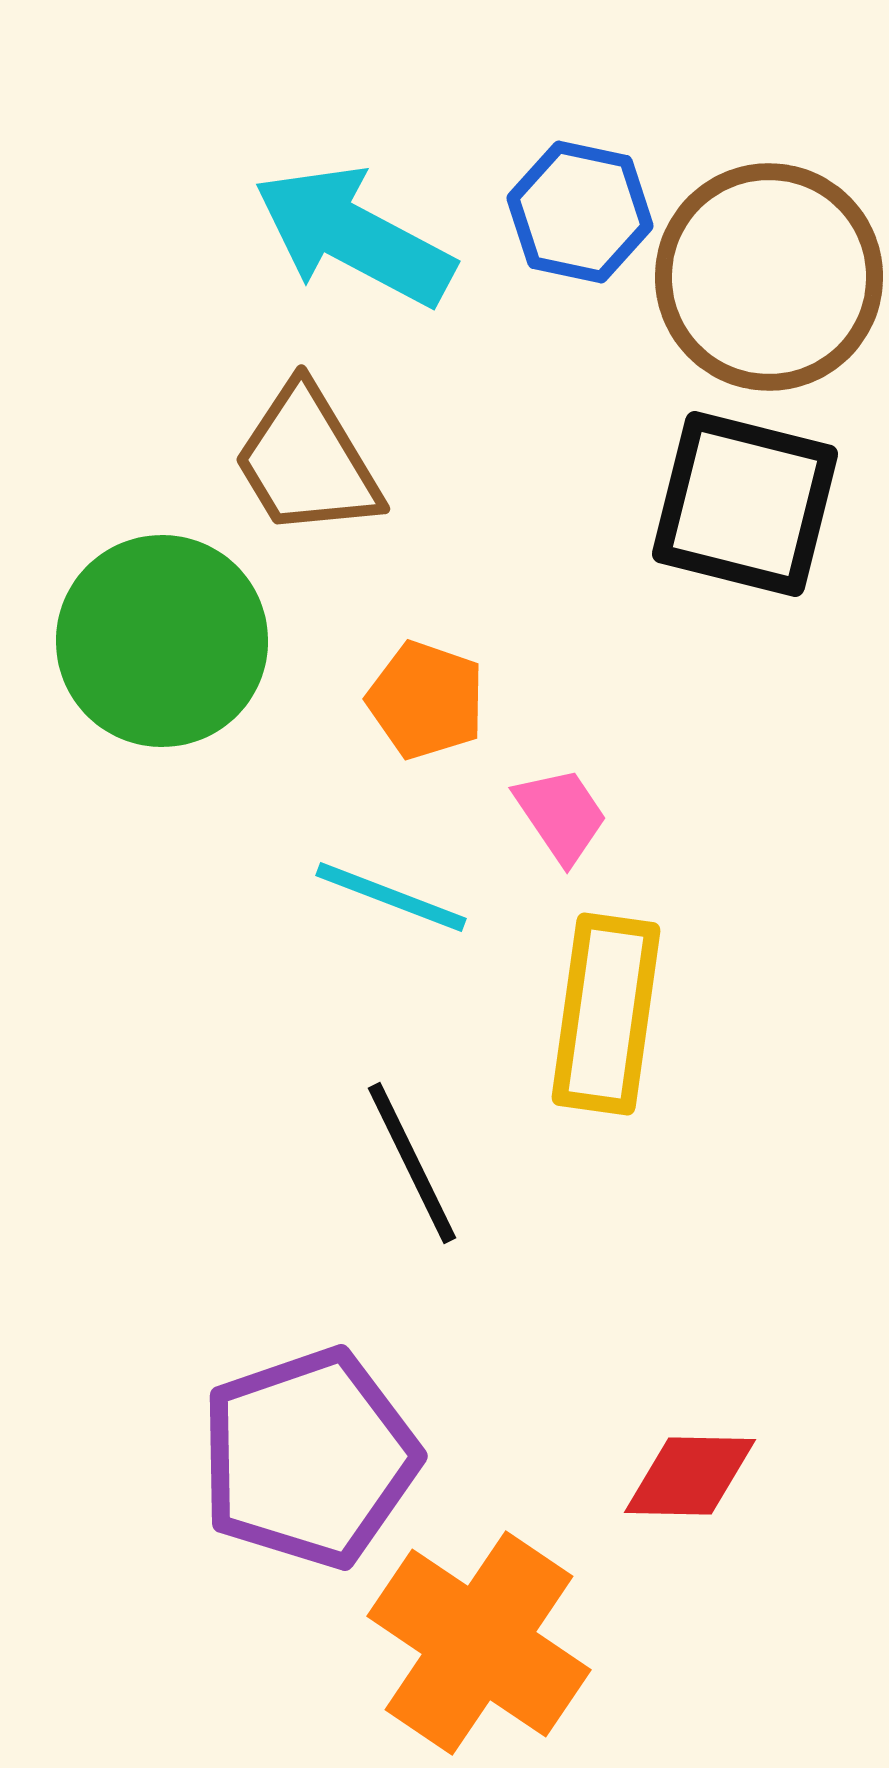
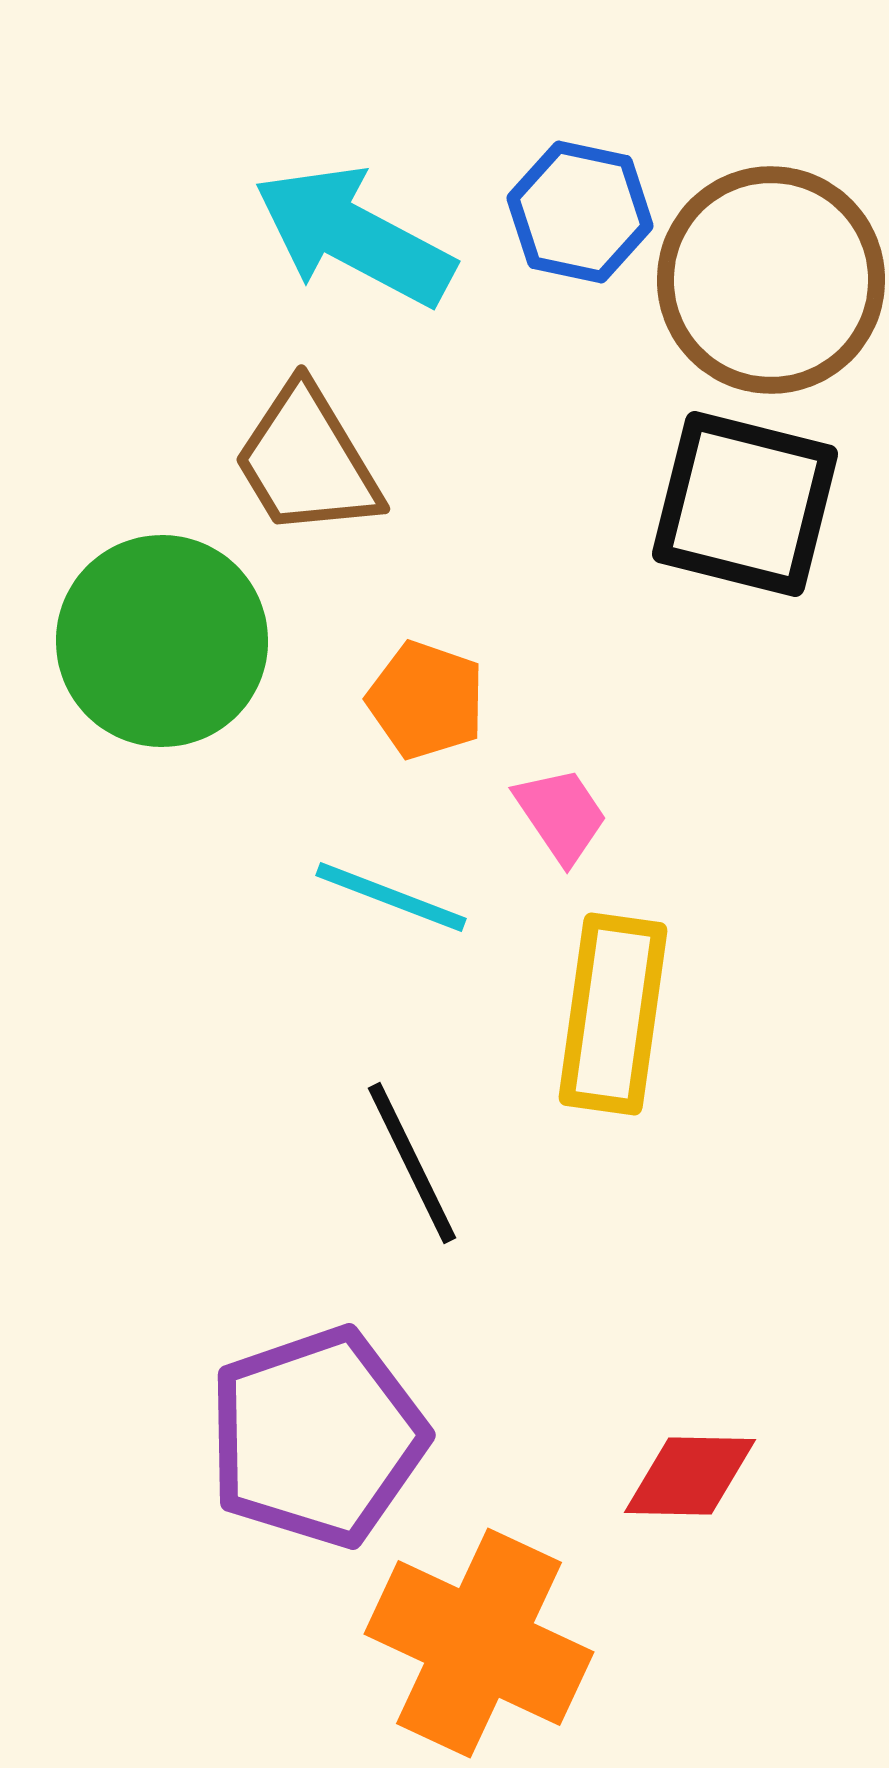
brown circle: moved 2 px right, 3 px down
yellow rectangle: moved 7 px right
purple pentagon: moved 8 px right, 21 px up
orange cross: rotated 9 degrees counterclockwise
